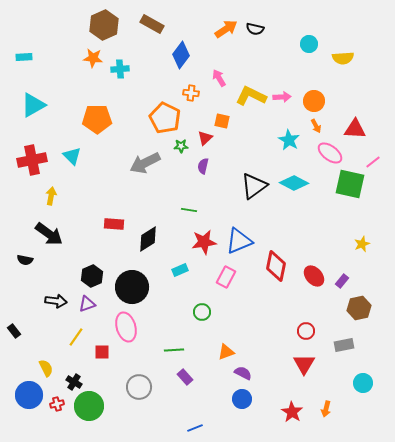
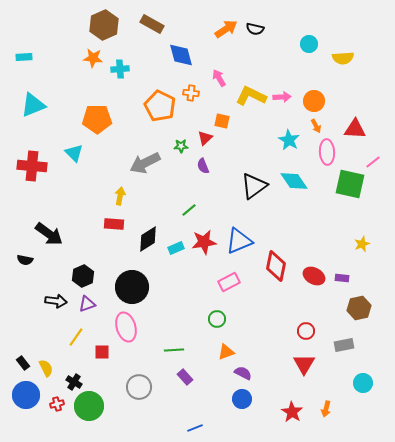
blue diamond at (181, 55): rotated 52 degrees counterclockwise
cyan triangle at (33, 105): rotated 8 degrees clockwise
orange pentagon at (165, 118): moved 5 px left, 12 px up
pink ellipse at (330, 153): moved 3 px left, 1 px up; rotated 50 degrees clockwise
cyan triangle at (72, 156): moved 2 px right, 3 px up
red cross at (32, 160): moved 6 px down; rotated 16 degrees clockwise
purple semicircle at (203, 166): rotated 35 degrees counterclockwise
cyan diamond at (294, 183): moved 2 px up; rotated 28 degrees clockwise
yellow arrow at (51, 196): moved 69 px right
green line at (189, 210): rotated 49 degrees counterclockwise
cyan rectangle at (180, 270): moved 4 px left, 22 px up
black hexagon at (92, 276): moved 9 px left
red ellipse at (314, 276): rotated 20 degrees counterclockwise
pink rectangle at (226, 277): moved 3 px right, 5 px down; rotated 35 degrees clockwise
purple rectangle at (342, 281): moved 3 px up; rotated 56 degrees clockwise
green circle at (202, 312): moved 15 px right, 7 px down
black rectangle at (14, 331): moved 9 px right, 32 px down
blue circle at (29, 395): moved 3 px left
